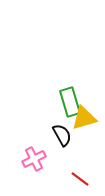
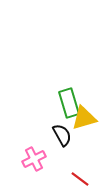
green rectangle: moved 1 px left, 1 px down
